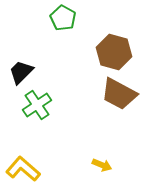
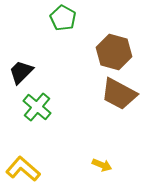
green cross: moved 2 px down; rotated 16 degrees counterclockwise
